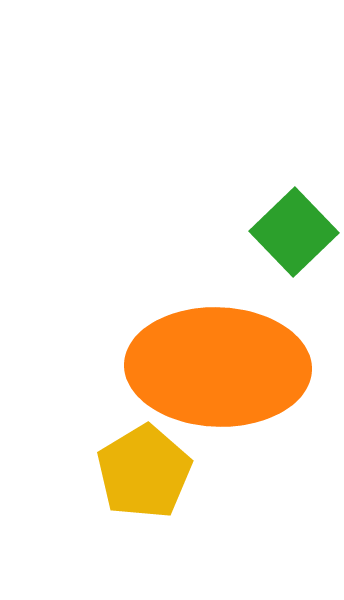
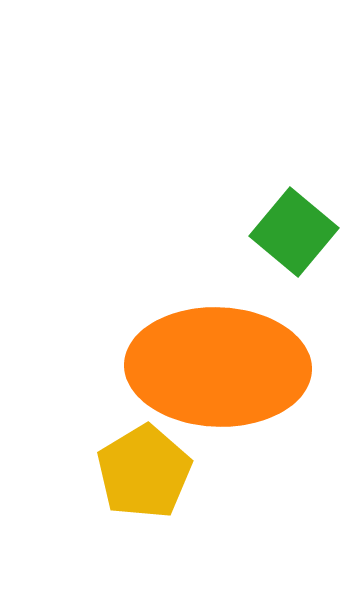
green square: rotated 6 degrees counterclockwise
